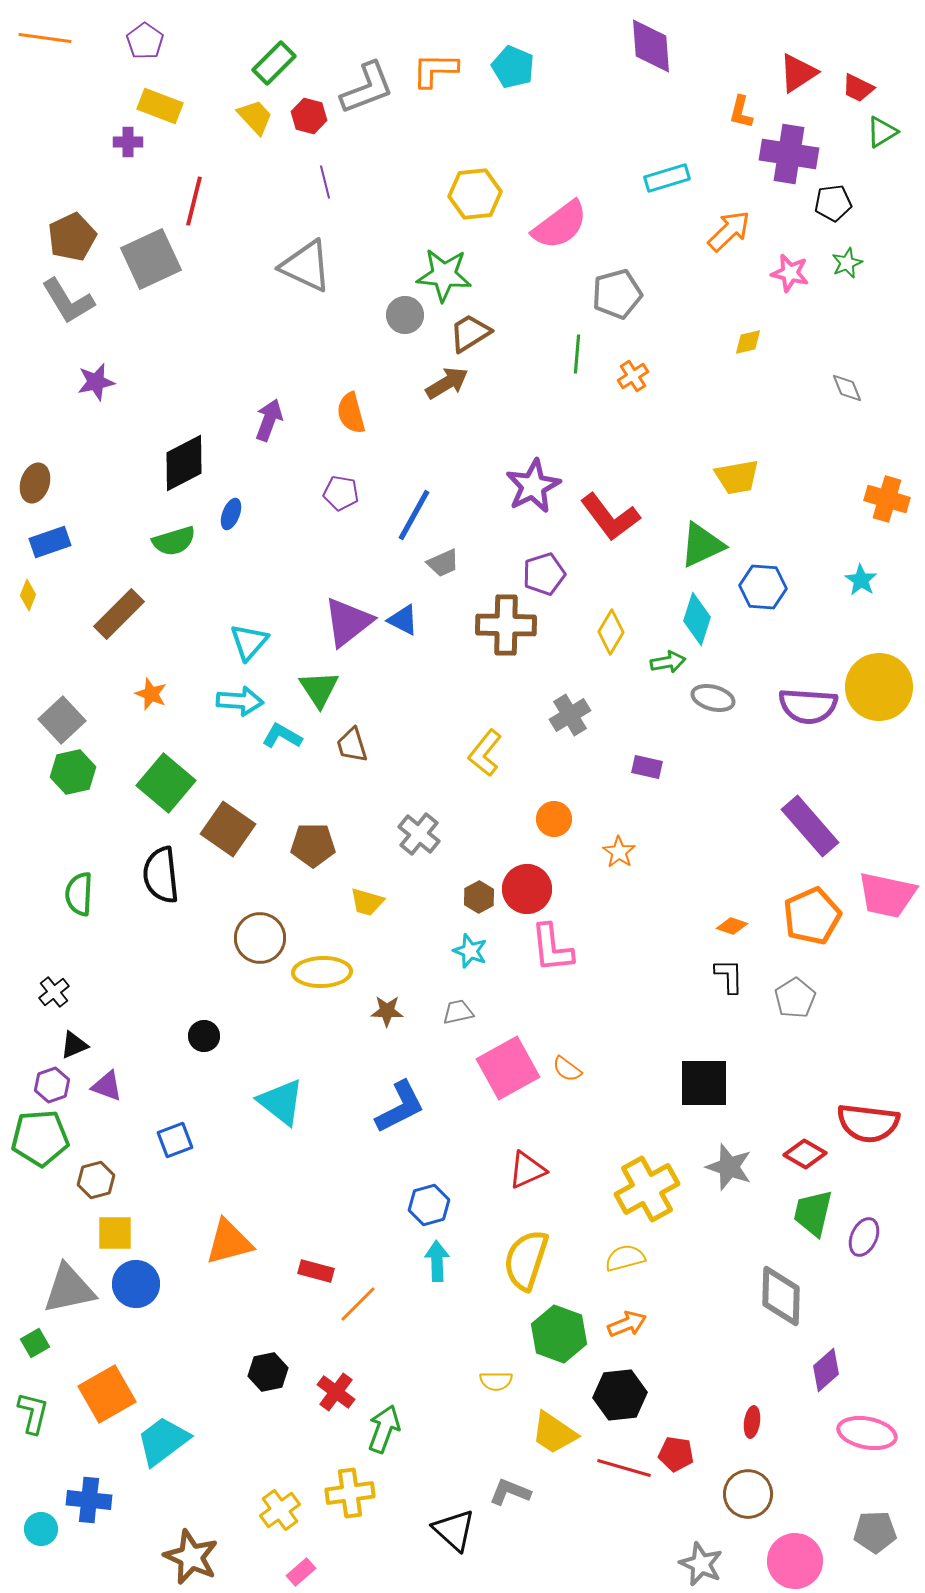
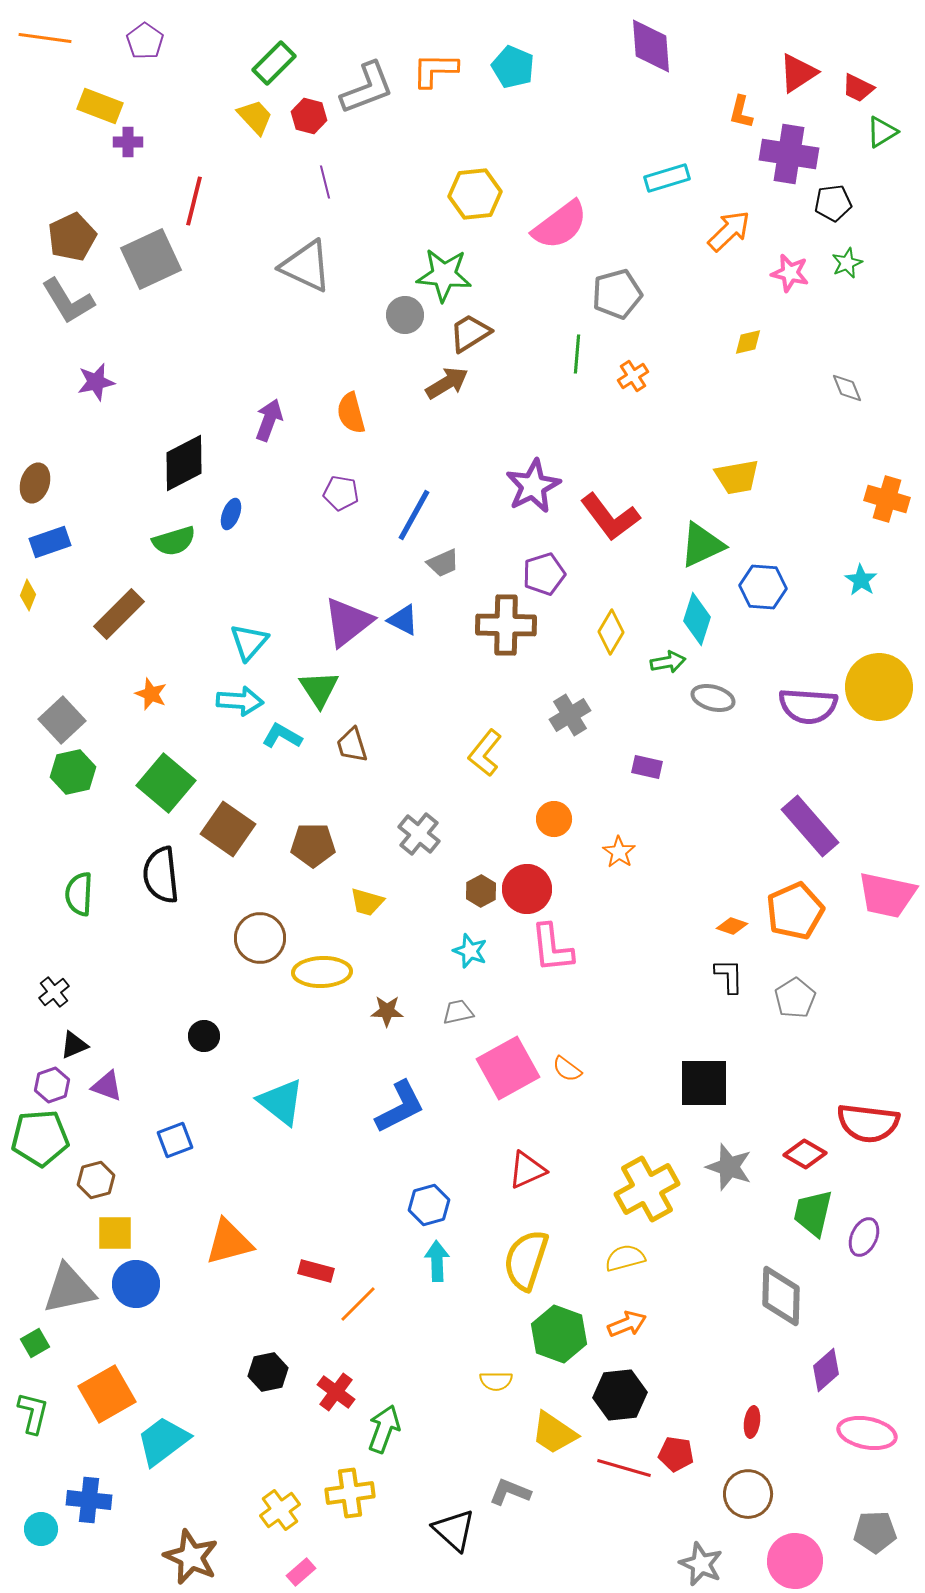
yellow rectangle at (160, 106): moved 60 px left
brown hexagon at (479, 897): moved 2 px right, 6 px up
orange pentagon at (812, 916): moved 17 px left, 5 px up
